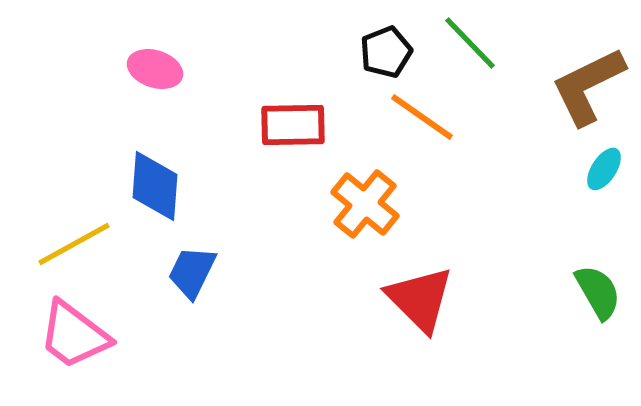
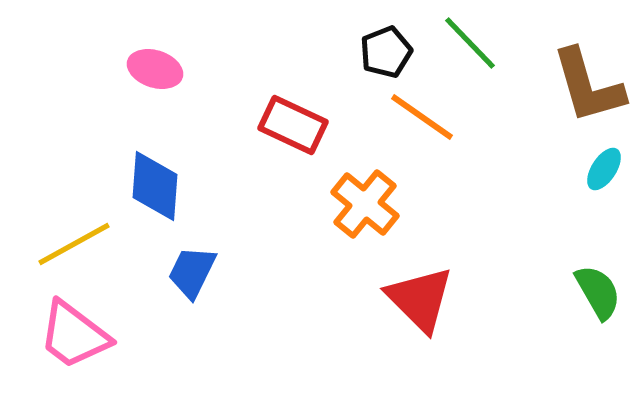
brown L-shape: rotated 80 degrees counterclockwise
red rectangle: rotated 26 degrees clockwise
